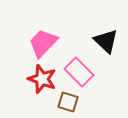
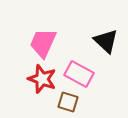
pink trapezoid: rotated 20 degrees counterclockwise
pink rectangle: moved 2 px down; rotated 16 degrees counterclockwise
